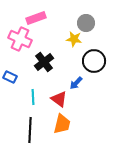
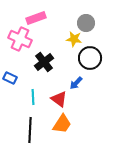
black circle: moved 4 px left, 3 px up
blue rectangle: moved 1 px down
orange trapezoid: rotated 20 degrees clockwise
